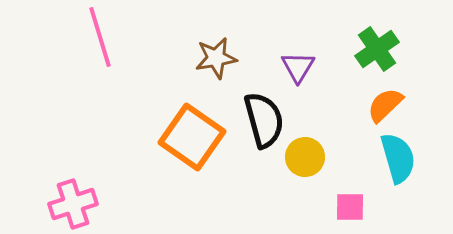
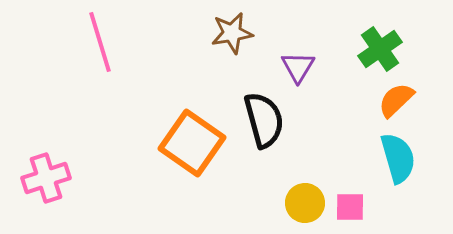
pink line: moved 5 px down
green cross: moved 3 px right
brown star: moved 16 px right, 25 px up
orange semicircle: moved 11 px right, 5 px up
orange square: moved 6 px down
yellow circle: moved 46 px down
pink cross: moved 27 px left, 26 px up
